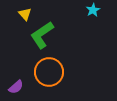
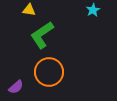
yellow triangle: moved 4 px right, 4 px up; rotated 40 degrees counterclockwise
